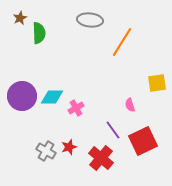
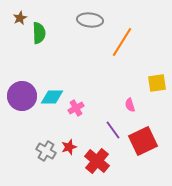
red cross: moved 4 px left, 3 px down
